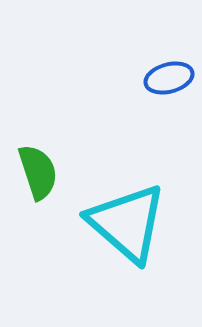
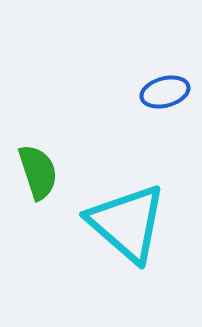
blue ellipse: moved 4 px left, 14 px down
